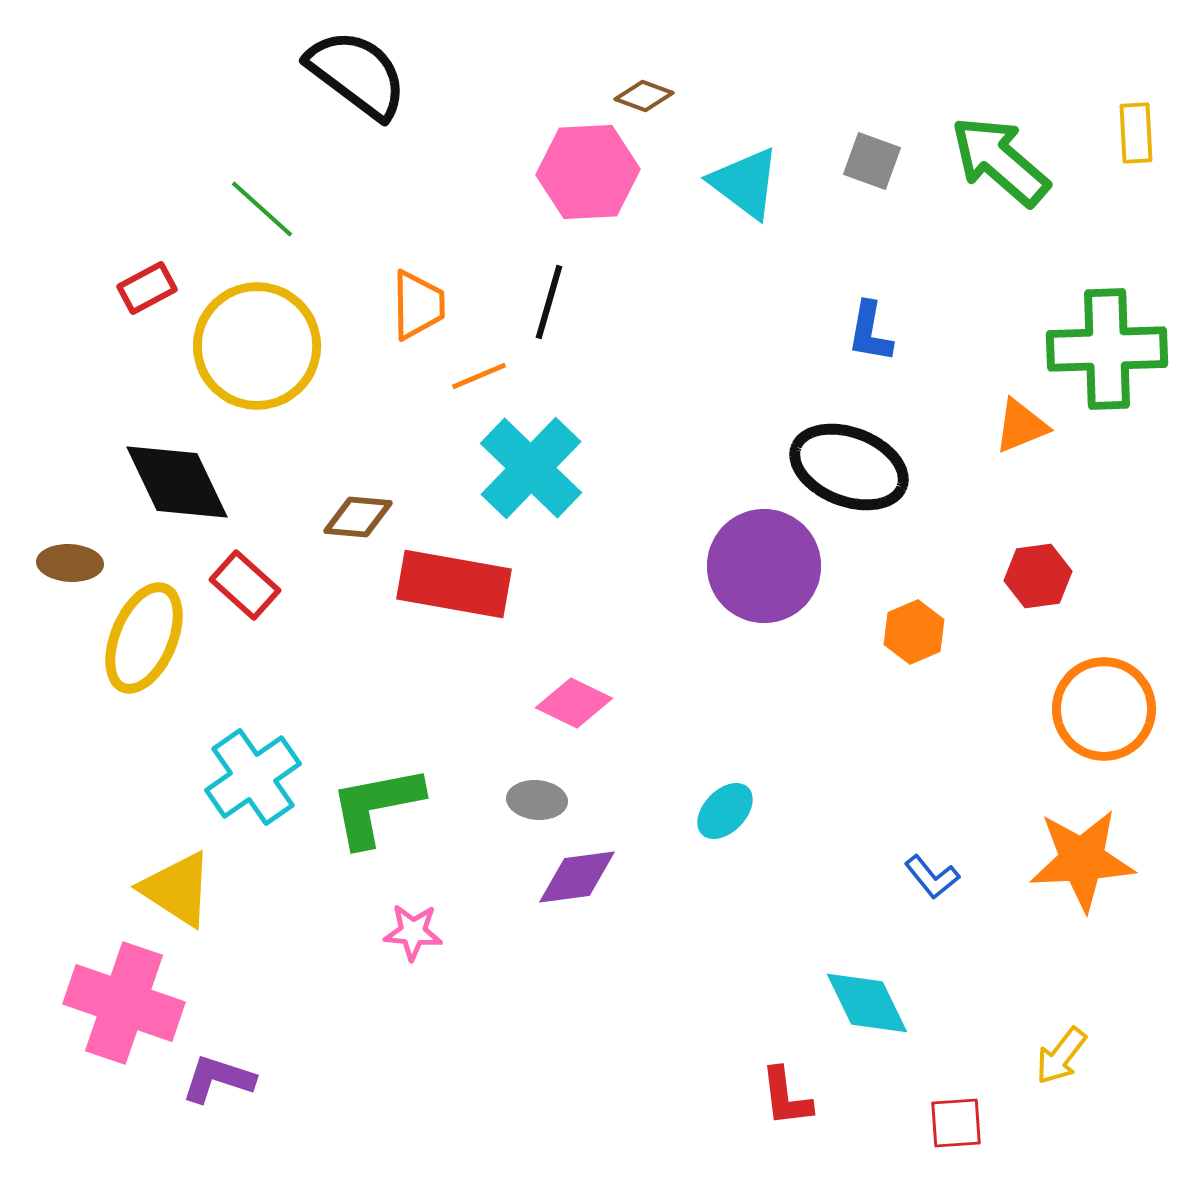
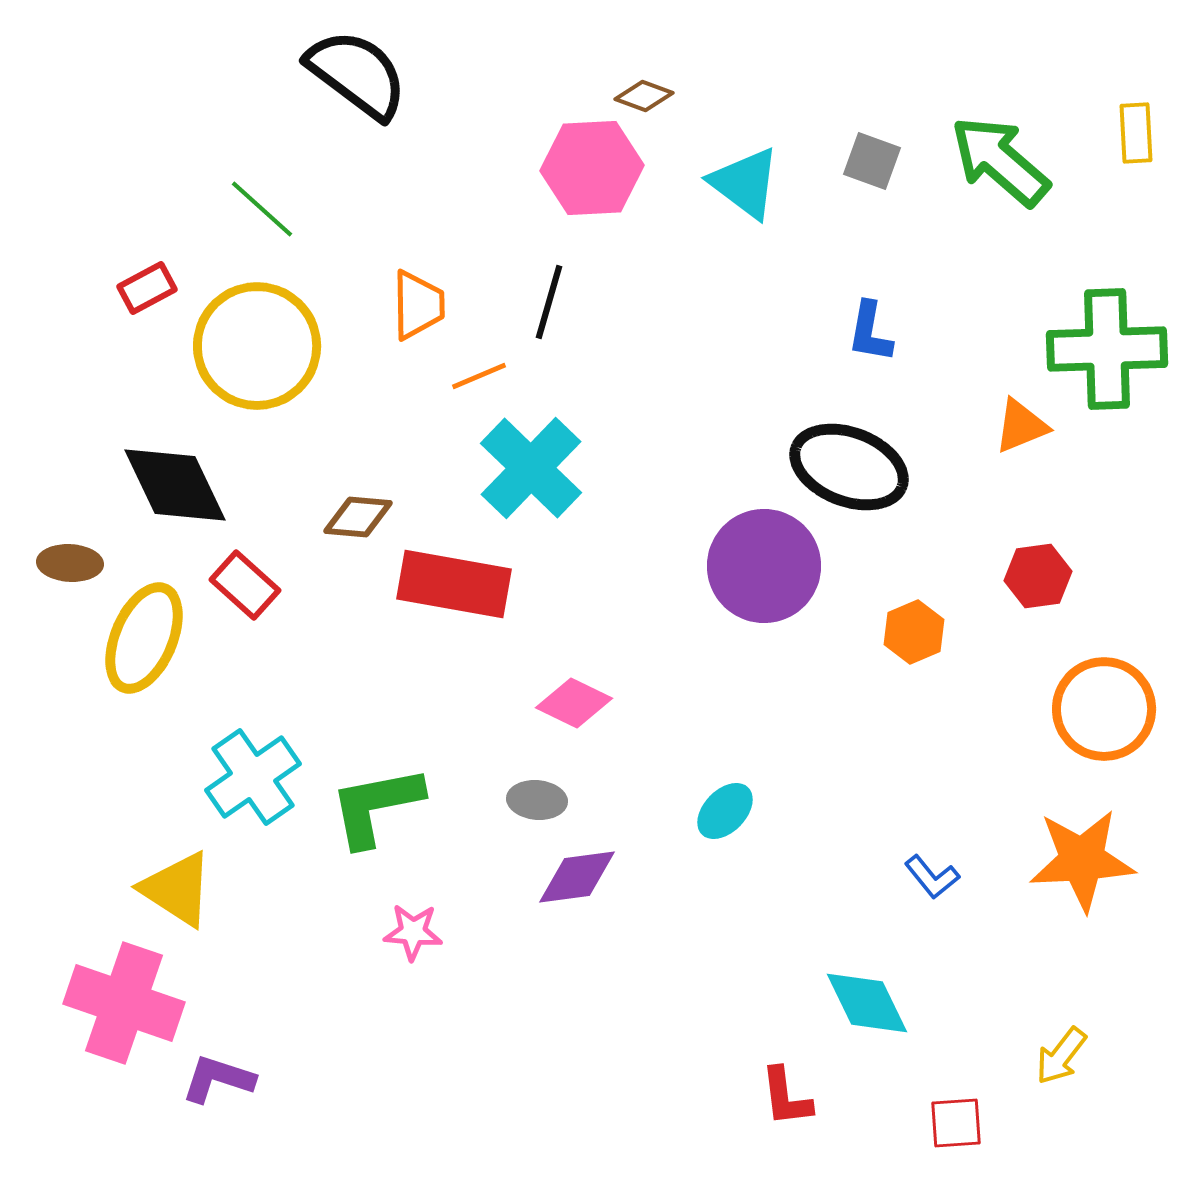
pink hexagon at (588, 172): moved 4 px right, 4 px up
black diamond at (177, 482): moved 2 px left, 3 px down
